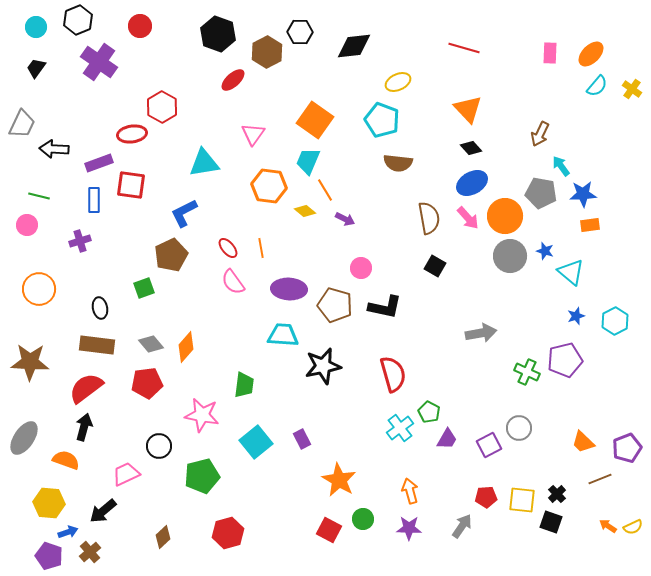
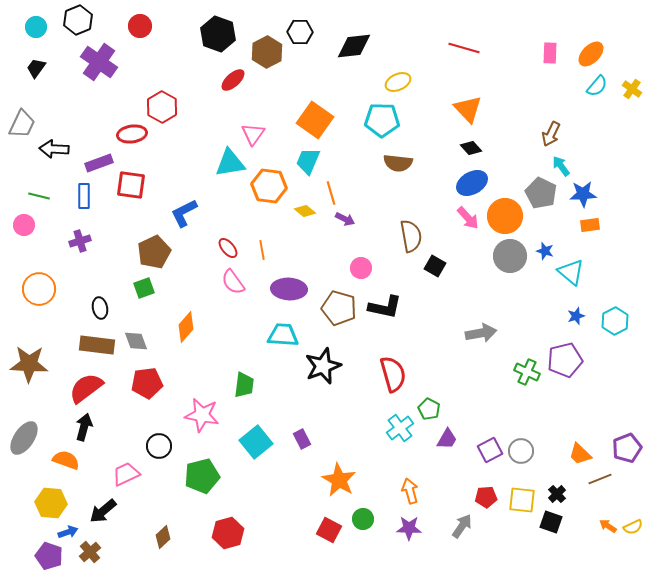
cyan pentagon at (382, 120): rotated 20 degrees counterclockwise
brown arrow at (540, 134): moved 11 px right
cyan triangle at (204, 163): moved 26 px right
orange line at (325, 190): moved 6 px right, 3 px down; rotated 15 degrees clockwise
gray pentagon at (541, 193): rotated 16 degrees clockwise
blue rectangle at (94, 200): moved 10 px left, 4 px up
brown semicircle at (429, 218): moved 18 px left, 18 px down
pink circle at (27, 225): moved 3 px left
orange line at (261, 248): moved 1 px right, 2 px down
brown pentagon at (171, 255): moved 17 px left, 3 px up
brown pentagon at (335, 305): moved 4 px right, 3 px down
gray diamond at (151, 344): moved 15 px left, 3 px up; rotated 20 degrees clockwise
orange diamond at (186, 347): moved 20 px up
brown star at (30, 362): moved 1 px left, 2 px down
black star at (323, 366): rotated 9 degrees counterclockwise
green pentagon at (429, 412): moved 3 px up
gray circle at (519, 428): moved 2 px right, 23 px down
orange trapezoid at (583, 442): moved 3 px left, 12 px down
purple square at (489, 445): moved 1 px right, 5 px down
yellow hexagon at (49, 503): moved 2 px right
